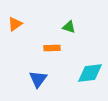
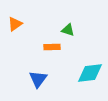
green triangle: moved 1 px left, 3 px down
orange rectangle: moved 1 px up
